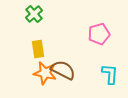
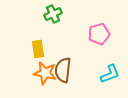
green cross: moved 19 px right; rotated 18 degrees clockwise
brown semicircle: rotated 110 degrees counterclockwise
cyan L-shape: rotated 65 degrees clockwise
